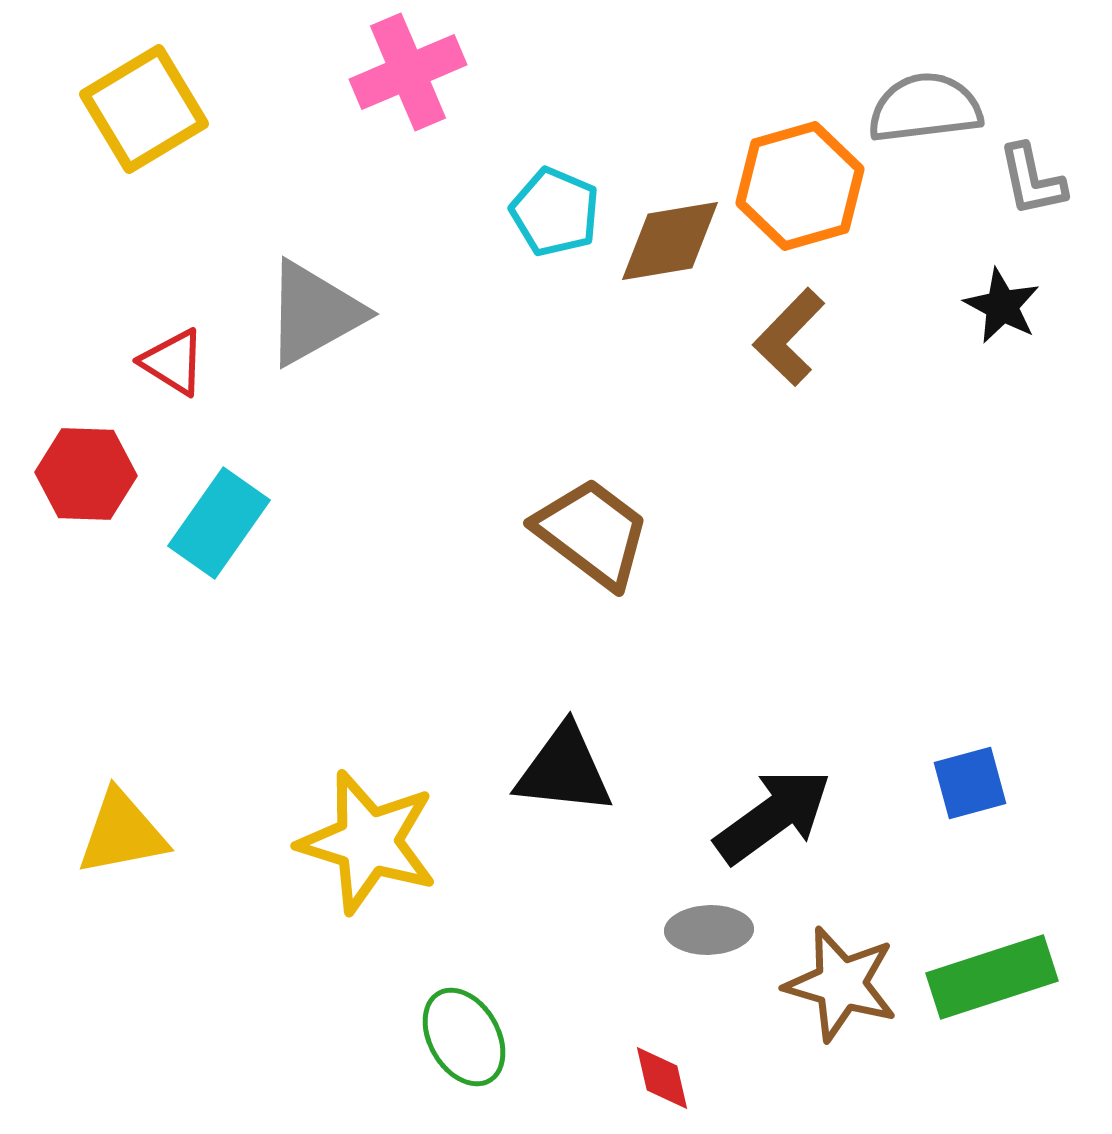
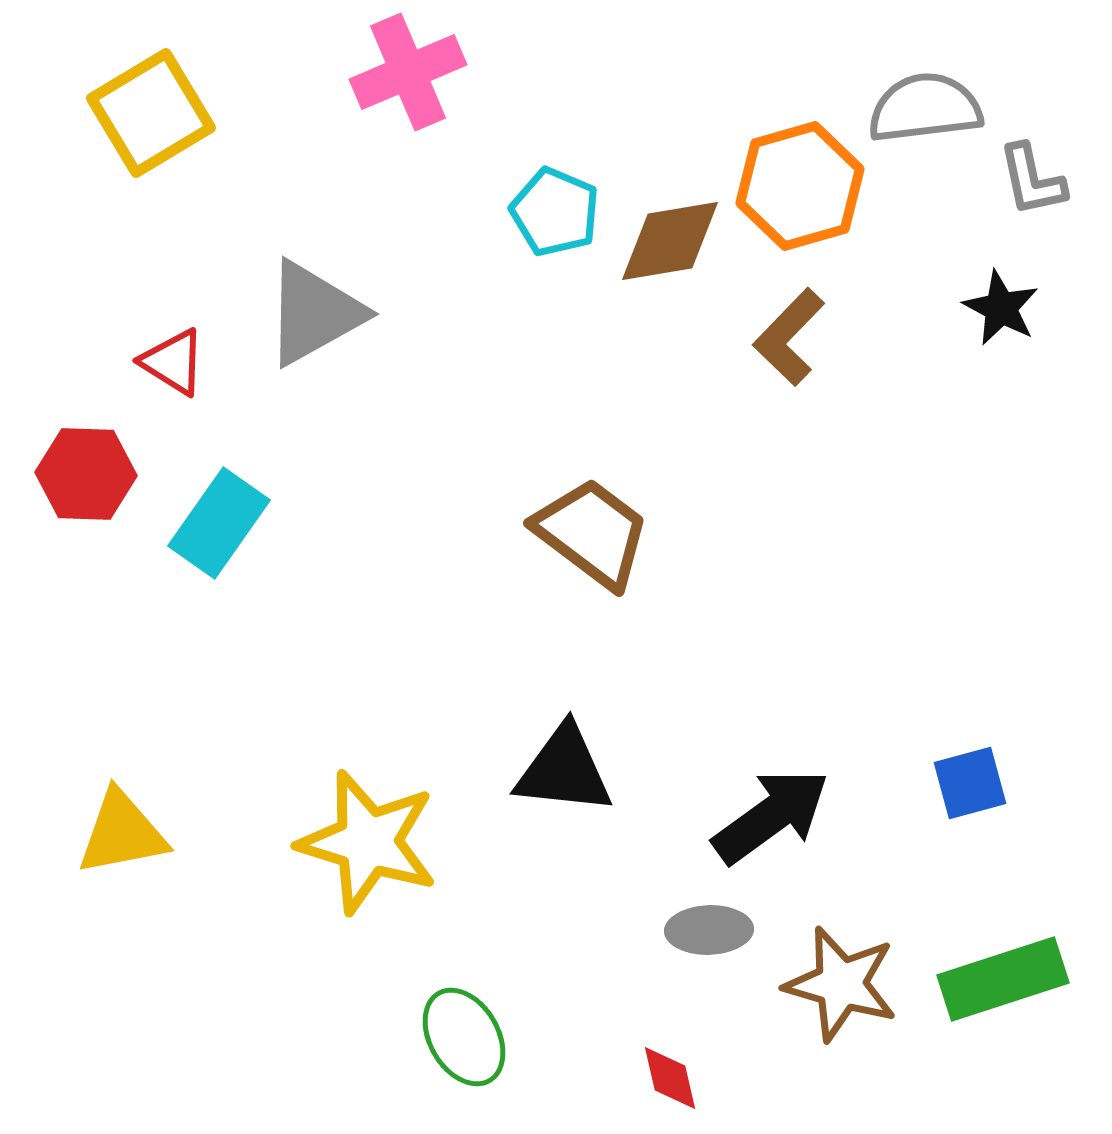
yellow square: moved 7 px right, 4 px down
black star: moved 1 px left, 2 px down
black arrow: moved 2 px left
green rectangle: moved 11 px right, 2 px down
red diamond: moved 8 px right
